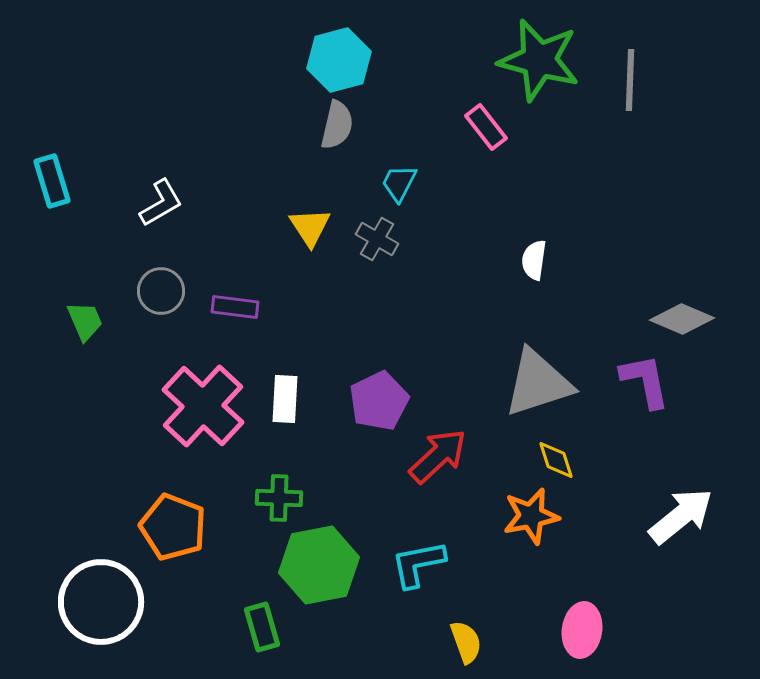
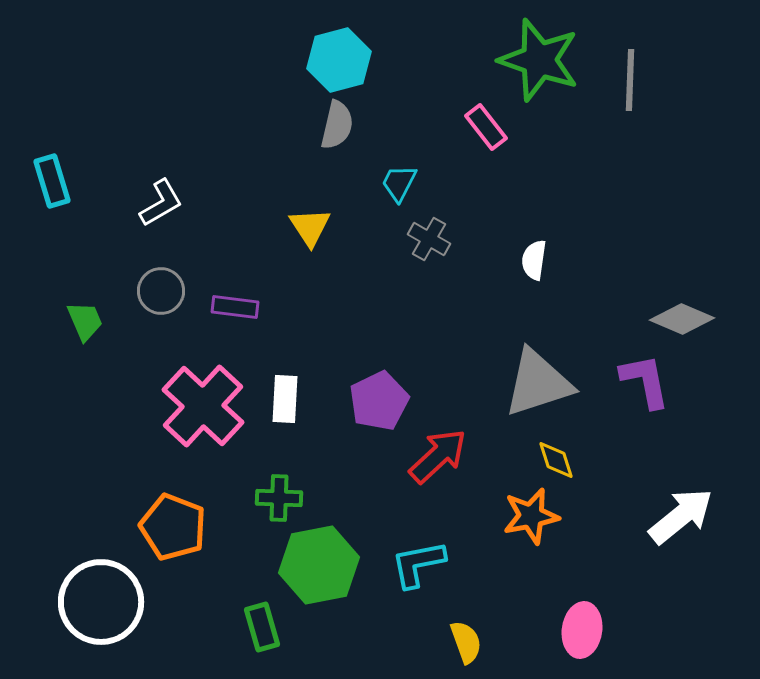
green star: rotated 4 degrees clockwise
gray cross: moved 52 px right
